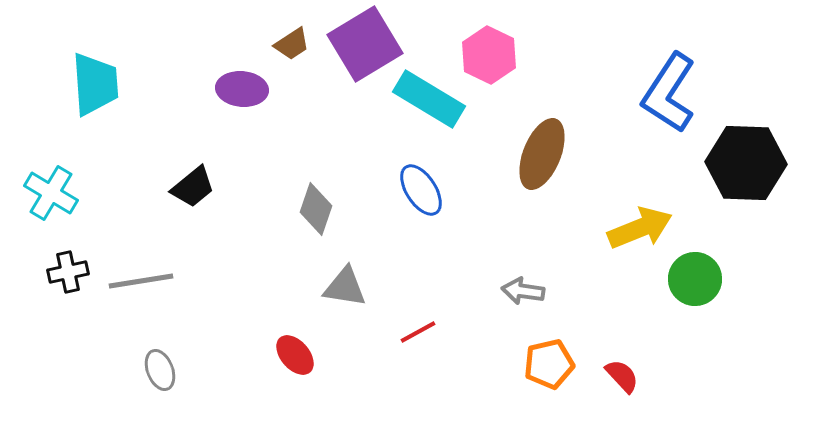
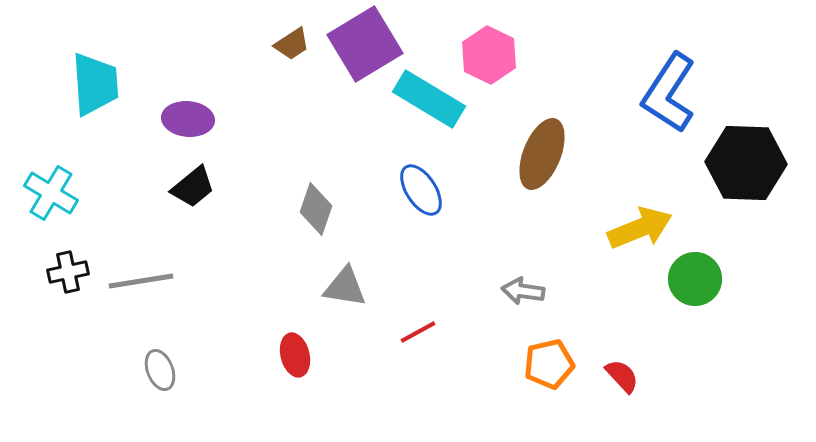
purple ellipse: moved 54 px left, 30 px down
red ellipse: rotated 27 degrees clockwise
